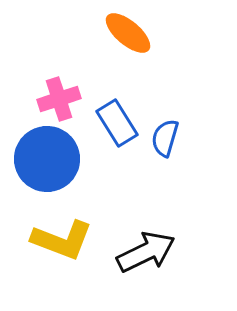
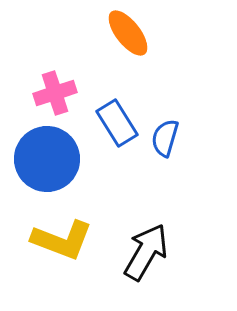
orange ellipse: rotated 12 degrees clockwise
pink cross: moved 4 px left, 6 px up
black arrow: rotated 34 degrees counterclockwise
